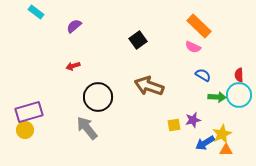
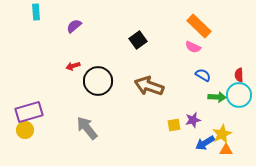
cyan rectangle: rotated 49 degrees clockwise
black circle: moved 16 px up
